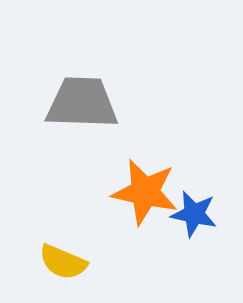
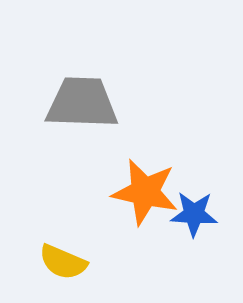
blue star: rotated 9 degrees counterclockwise
